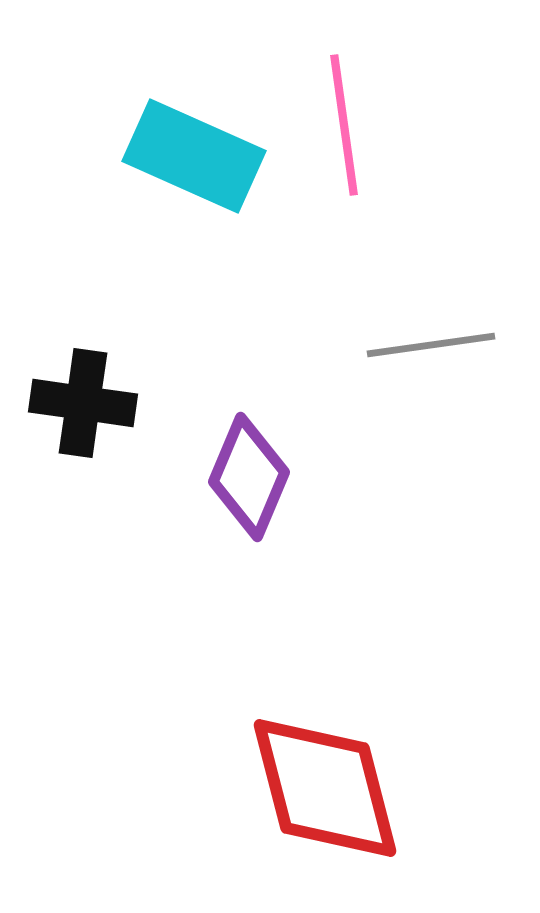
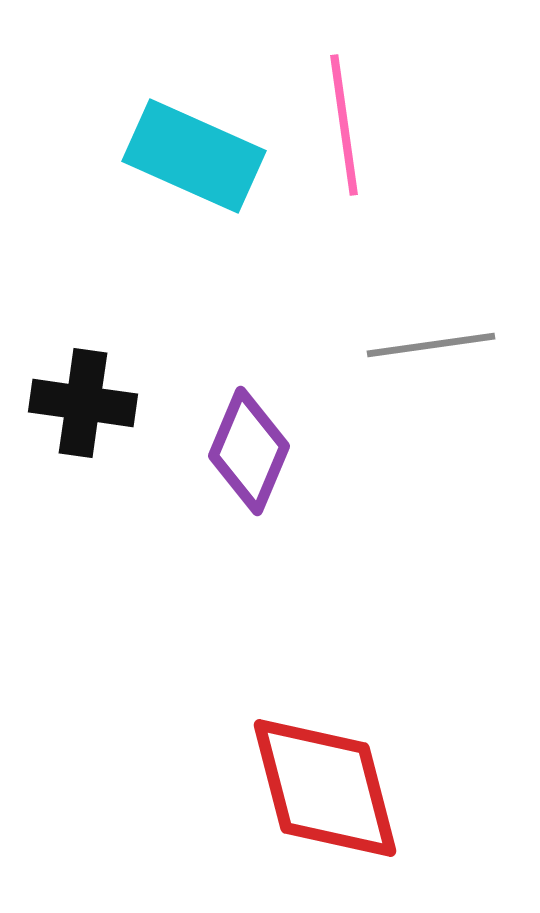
purple diamond: moved 26 px up
